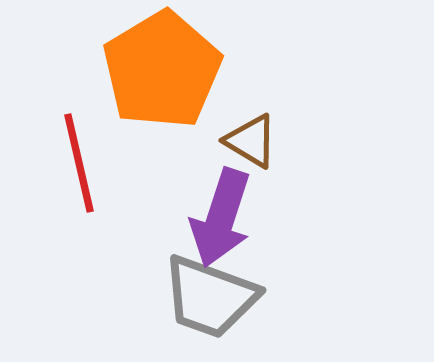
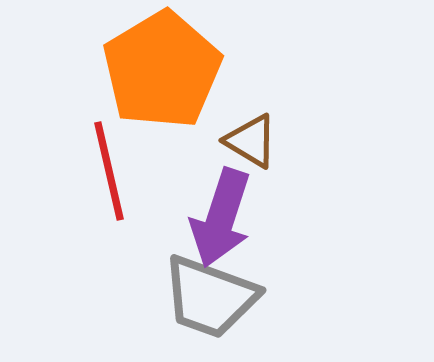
red line: moved 30 px right, 8 px down
